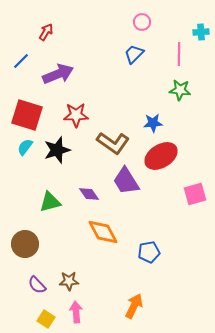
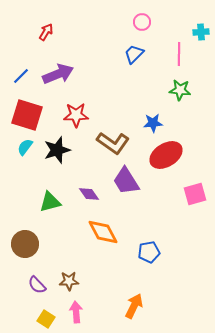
blue line: moved 15 px down
red ellipse: moved 5 px right, 1 px up
